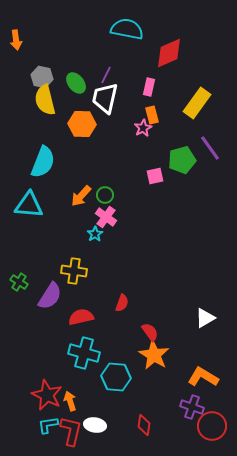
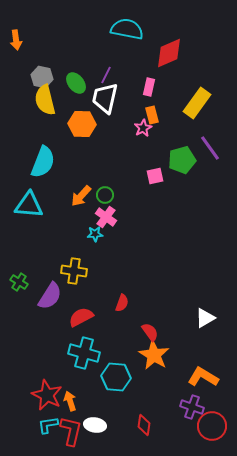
cyan star at (95, 234): rotated 28 degrees clockwise
red semicircle at (81, 317): rotated 15 degrees counterclockwise
